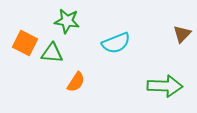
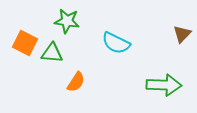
cyan semicircle: rotated 48 degrees clockwise
green arrow: moved 1 px left, 1 px up
